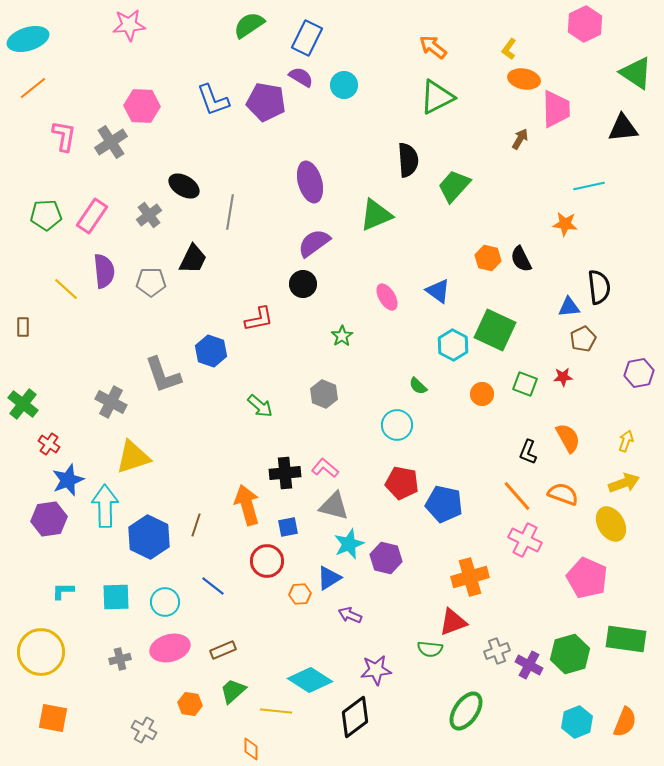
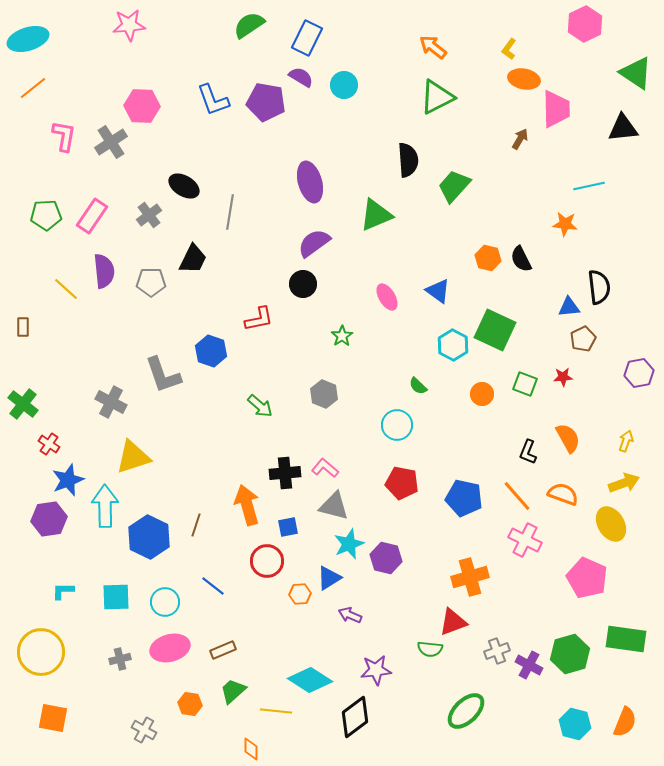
blue pentagon at (444, 504): moved 20 px right, 6 px up
green ellipse at (466, 711): rotated 12 degrees clockwise
cyan hexagon at (577, 722): moved 2 px left, 2 px down; rotated 24 degrees counterclockwise
